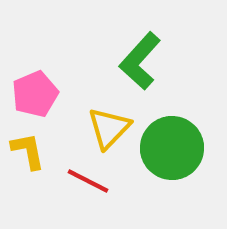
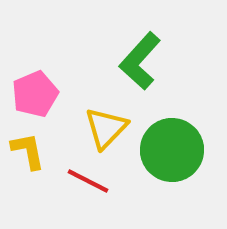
yellow triangle: moved 3 px left
green circle: moved 2 px down
